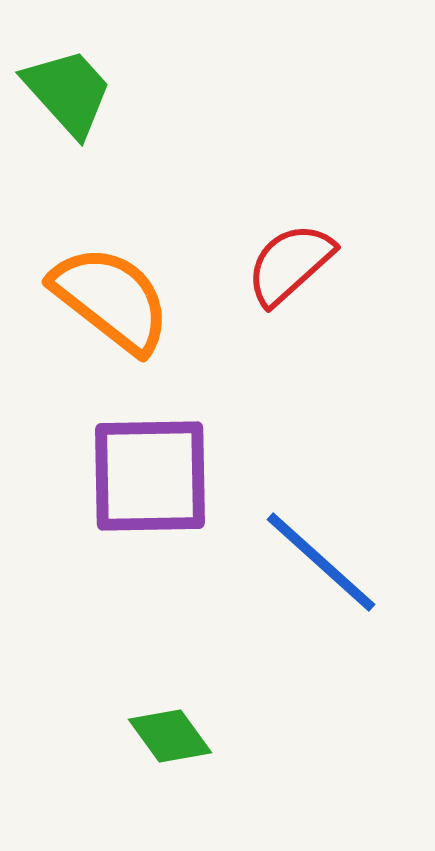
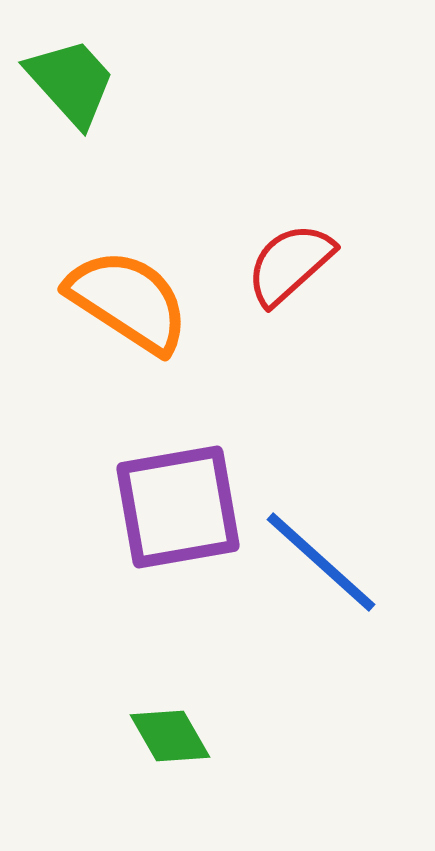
green trapezoid: moved 3 px right, 10 px up
orange semicircle: moved 17 px right, 2 px down; rotated 5 degrees counterclockwise
purple square: moved 28 px right, 31 px down; rotated 9 degrees counterclockwise
green diamond: rotated 6 degrees clockwise
